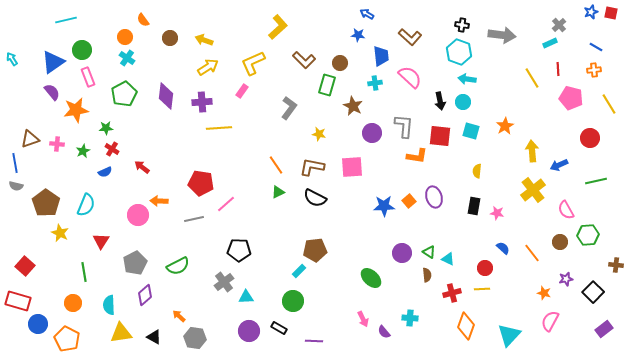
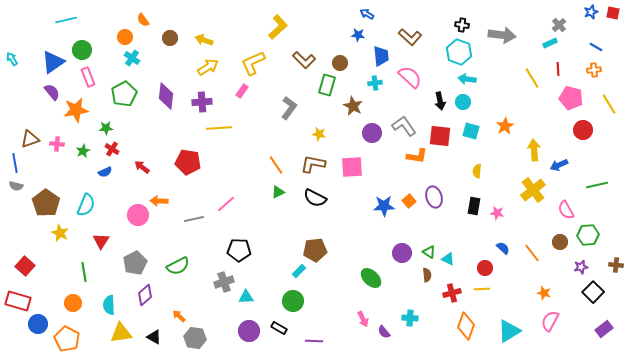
red square at (611, 13): moved 2 px right
cyan cross at (127, 58): moved 5 px right
gray L-shape at (404, 126): rotated 40 degrees counterclockwise
red circle at (590, 138): moved 7 px left, 8 px up
yellow arrow at (532, 151): moved 2 px right, 1 px up
brown L-shape at (312, 167): moved 1 px right, 3 px up
green line at (596, 181): moved 1 px right, 4 px down
red pentagon at (201, 183): moved 13 px left, 21 px up
purple star at (566, 279): moved 15 px right, 12 px up
gray cross at (224, 282): rotated 18 degrees clockwise
cyan triangle at (509, 335): moved 4 px up; rotated 15 degrees clockwise
